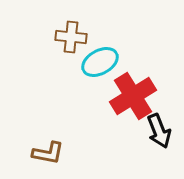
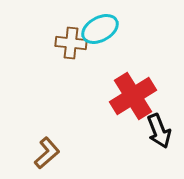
brown cross: moved 6 px down
cyan ellipse: moved 33 px up
brown L-shape: moved 1 px left; rotated 52 degrees counterclockwise
